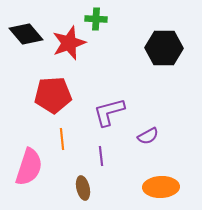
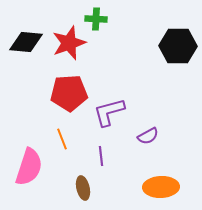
black diamond: moved 8 px down; rotated 44 degrees counterclockwise
black hexagon: moved 14 px right, 2 px up
red pentagon: moved 16 px right, 2 px up
orange line: rotated 15 degrees counterclockwise
